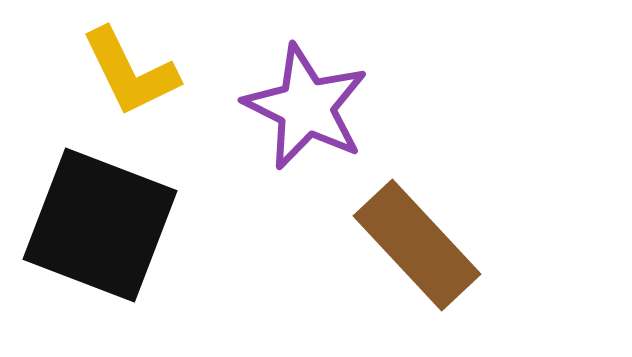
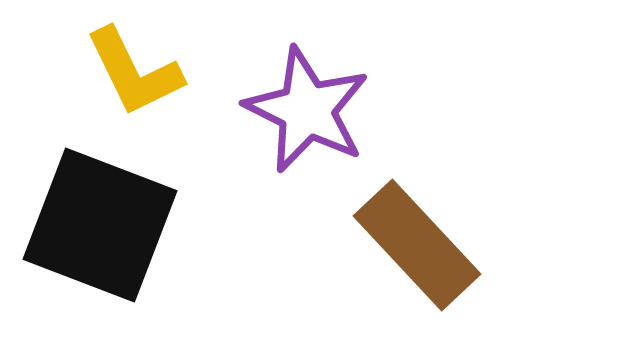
yellow L-shape: moved 4 px right
purple star: moved 1 px right, 3 px down
